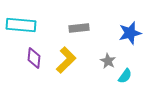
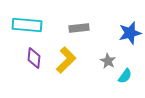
cyan rectangle: moved 6 px right
